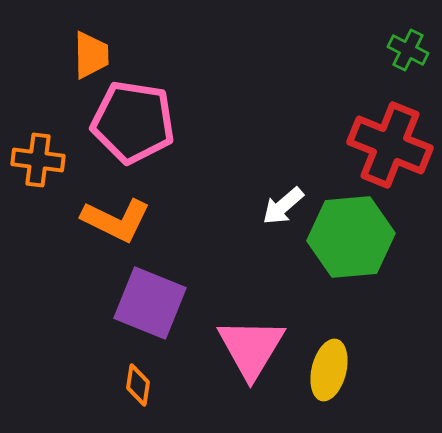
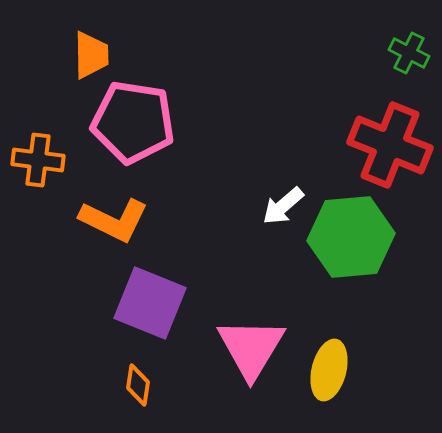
green cross: moved 1 px right, 3 px down
orange L-shape: moved 2 px left
